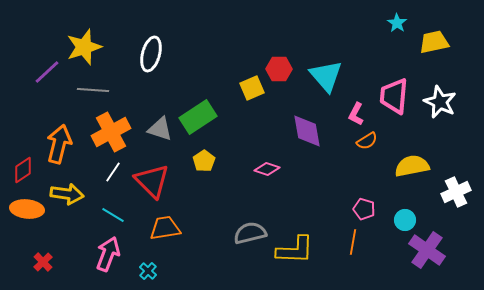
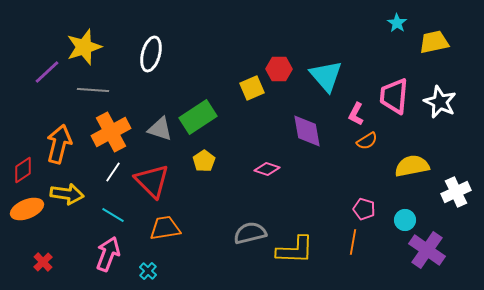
orange ellipse: rotated 28 degrees counterclockwise
